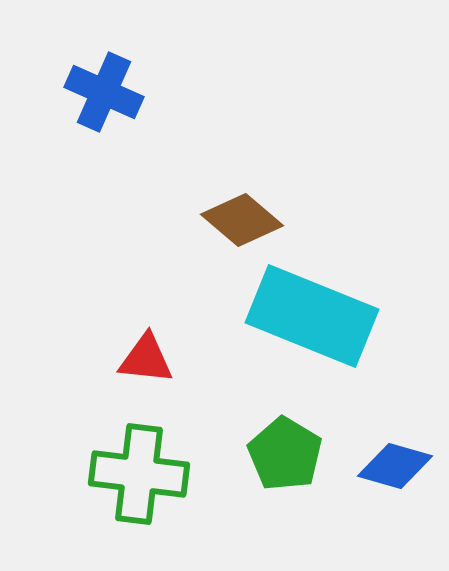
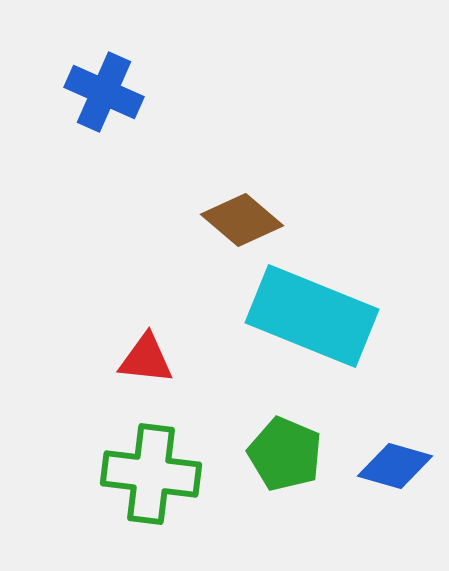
green pentagon: rotated 8 degrees counterclockwise
green cross: moved 12 px right
